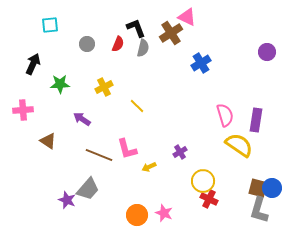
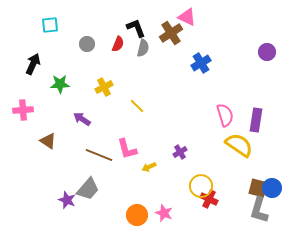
yellow circle: moved 2 px left, 5 px down
